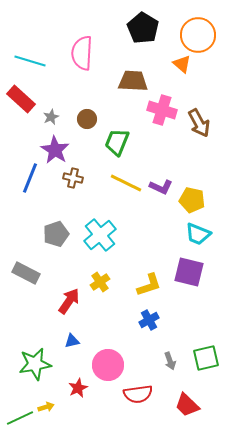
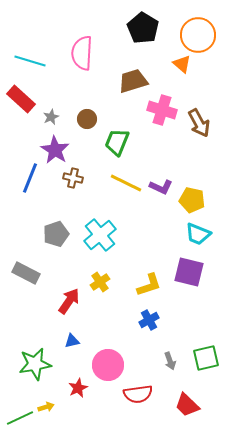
brown trapezoid: rotated 20 degrees counterclockwise
